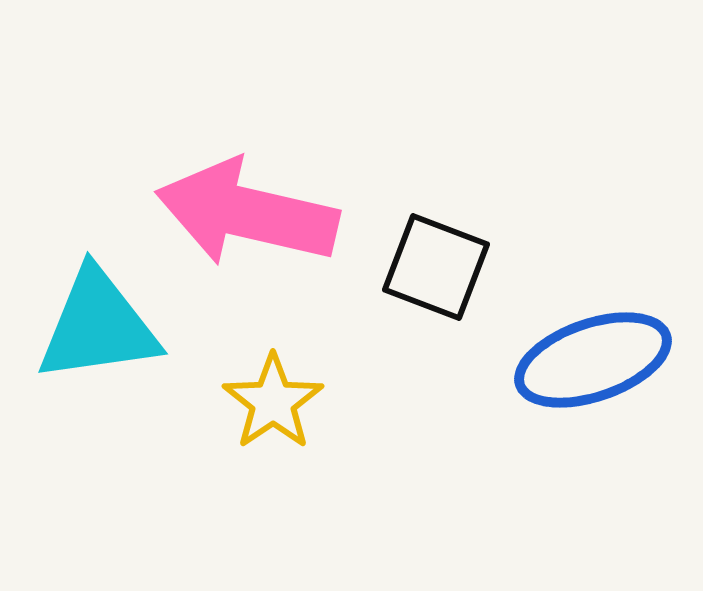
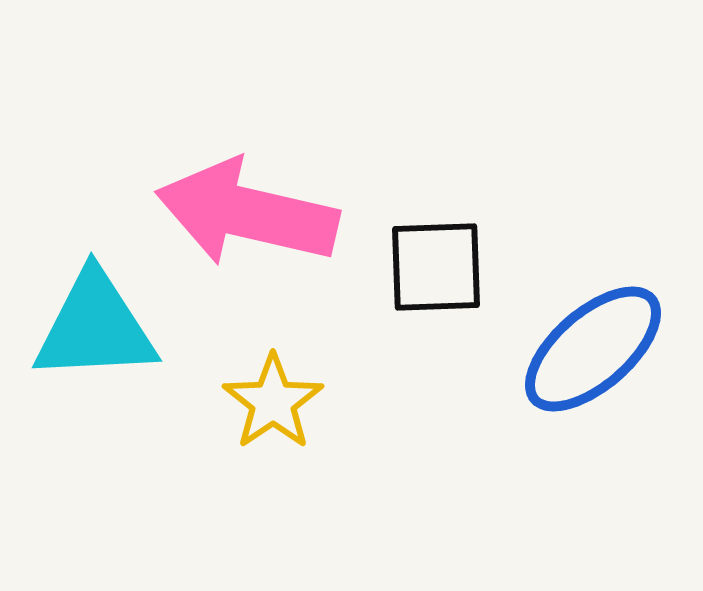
black square: rotated 23 degrees counterclockwise
cyan triangle: moved 3 px left, 1 px down; rotated 5 degrees clockwise
blue ellipse: moved 11 px up; rotated 22 degrees counterclockwise
